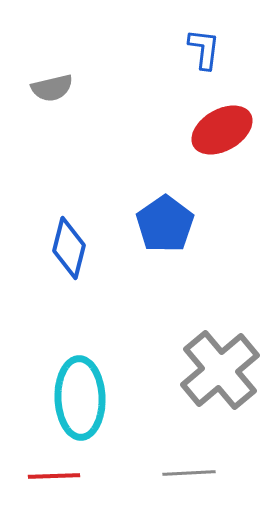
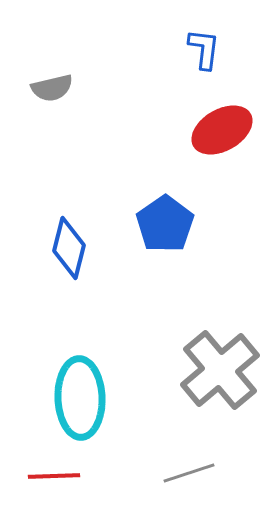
gray line: rotated 15 degrees counterclockwise
